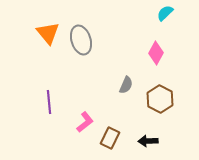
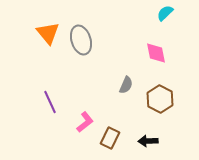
pink diamond: rotated 40 degrees counterclockwise
purple line: moved 1 px right; rotated 20 degrees counterclockwise
